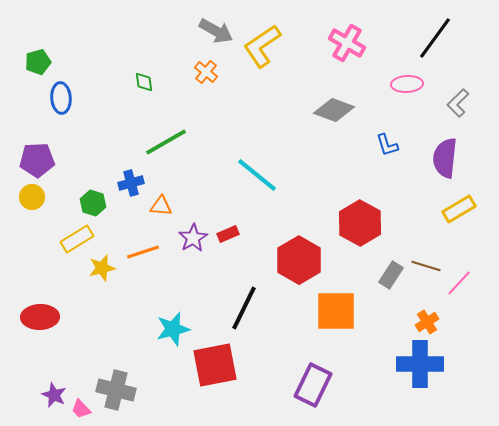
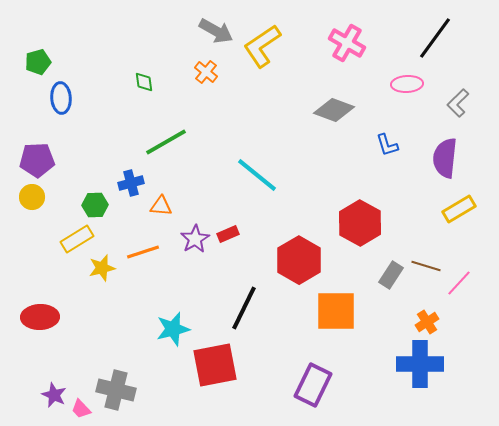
green hexagon at (93, 203): moved 2 px right, 2 px down; rotated 20 degrees counterclockwise
purple star at (193, 238): moved 2 px right, 1 px down
